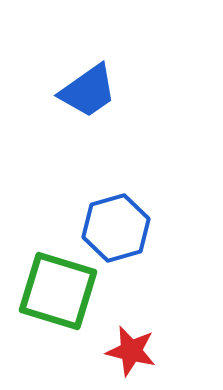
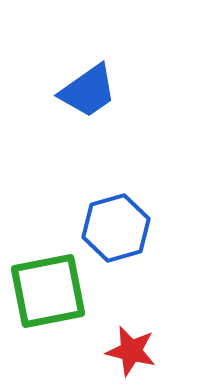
green square: moved 10 px left; rotated 28 degrees counterclockwise
